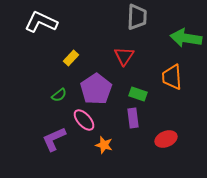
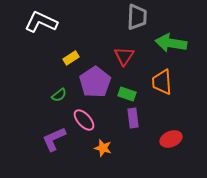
green arrow: moved 15 px left, 5 px down
yellow rectangle: rotated 14 degrees clockwise
orange trapezoid: moved 10 px left, 5 px down
purple pentagon: moved 1 px left, 7 px up
green rectangle: moved 11 px left
red ellipse: moved 5 px right
orange star: moved 1 px left, 3 px down
